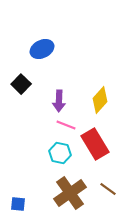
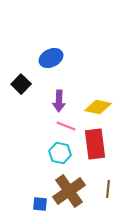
blue ellipse: moved 9 px right, 9 px down
yellow diamond: moved 2 px left, 7 px down; rotated 60 degrees clockwise
pink line: moved 1 px down
red rectangle: rotated 24 degrees clockwise
brown line: rotated 60 degrees clockwise
brown cross: moved 1 px left, 2 px up
blue square: moved 22 px right
